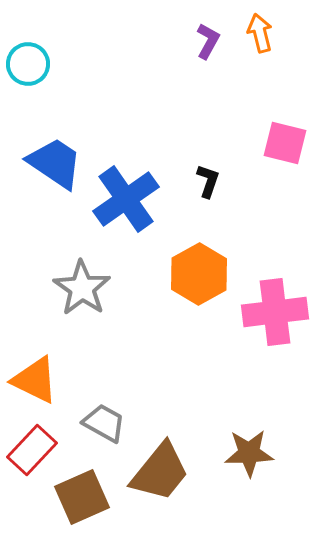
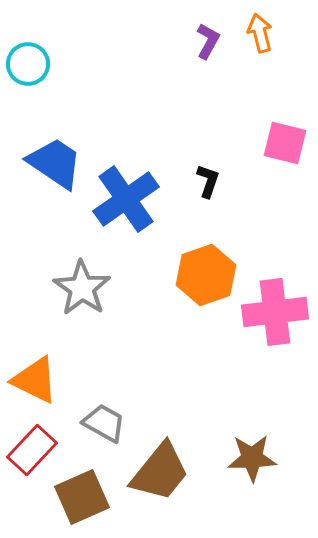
orange hexagon: moved 7 px right, 1 px down; rotated 10 degrees clockwise
brown star: moved 3 px right, 5 px down
